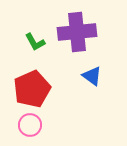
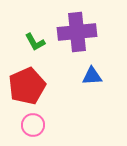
blue triangle: rotated 40 degrees counterclockwise
red pentagon: moved 5 px left, 3 px up
pink circle: moved 3 px right
